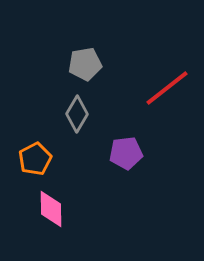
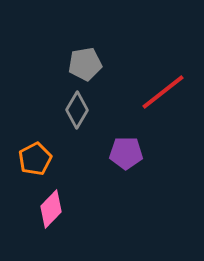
red line: moved 4 px left, 4 px down
gray diamond: moved 4 px up
purple pentagon: rotated 8 degrees clockwise
pink diamond: rotated 45 degrees clockwise
